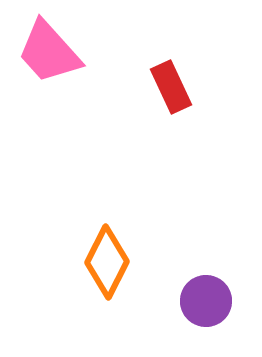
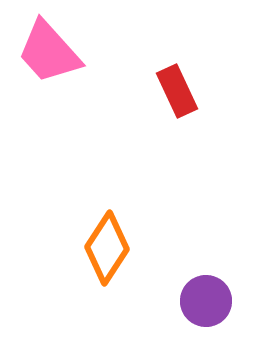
red rectangle: moved 6 px right, 4 px down
orange diamond: moved 14 px up; rotated 6 degrees clockwise
